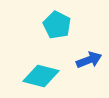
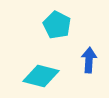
blue arrow: rotated 65 degrees counterclockwise
